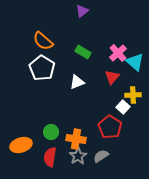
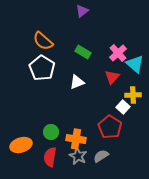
cyan triangle: moved 2 px down
gray star: rotated 12 degrees counterclockwise
